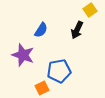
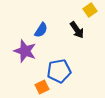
black arrow: rotated 60 degrees counterclockwise
purple star: moved 2 px right, 4 px up
orange square: moved 1 px up
